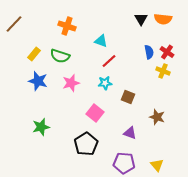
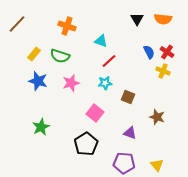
black triangle: moved 4 px left
brown line: moved 3 px right
blue semicircle: rotated 16 degrees counterclockwise
green star: rotated 12 degrees counterclockwise
